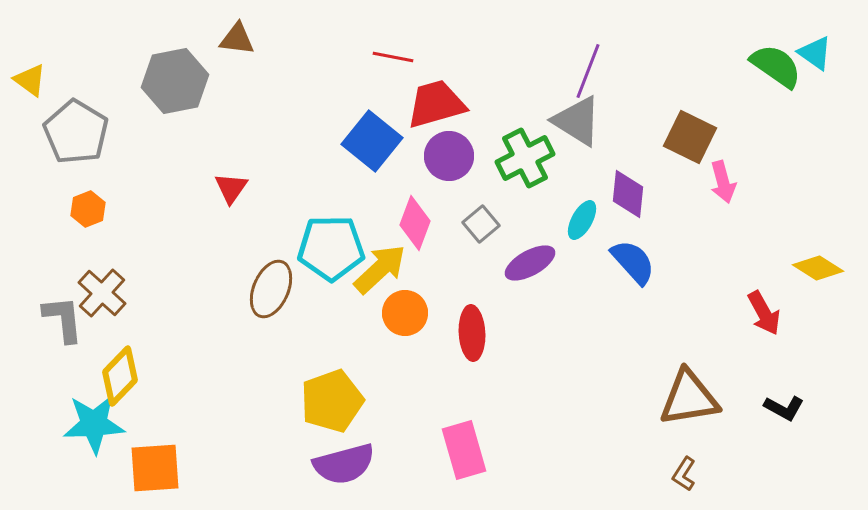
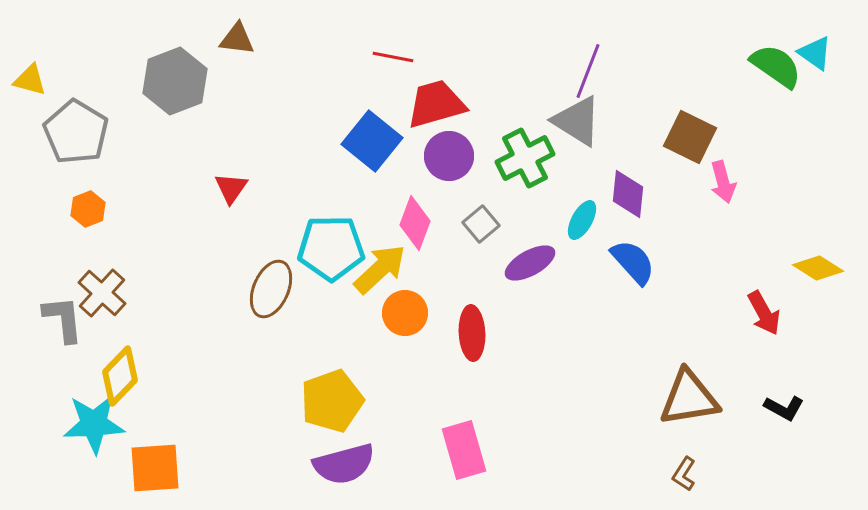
yellow triangle at (30, 80): rotated 21 degrees counterclockwise
gray hexagon at (175, 81): rotated 10 degrees counterclockwise
